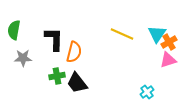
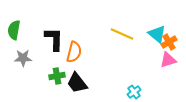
cyan triangle: rotated 24 degrees counterclockwise
cyan cross: moved 13 px left
